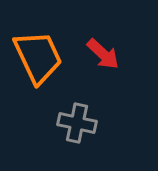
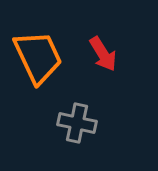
red arrow: rotated 15 degrees clockwise
